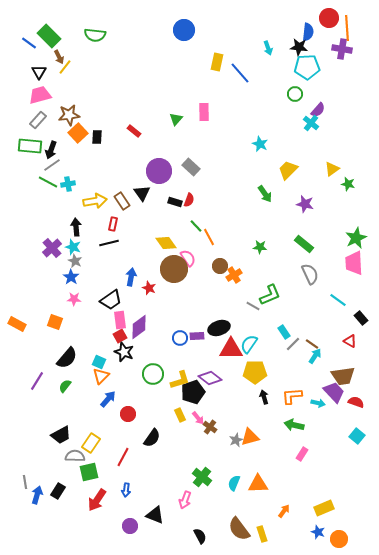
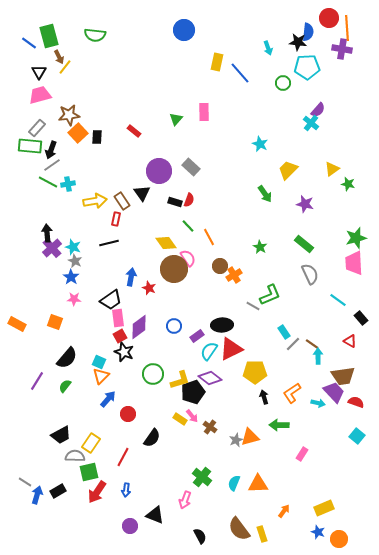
green rectangle at (49, 36): rotated 30 degrees clockwise
black star at (299, 47): moved 1 px left, 5 px up
green circle at (295, 94): moved 12 px left, 11 px up
gray rectangle at (38, 120): moved 1 px left, 8 px down
red rectangle at (113, 224): moved 3 px right, 5 px up
green line at (196, 226): moved 8 px left
black arrow at (76, 227): moved 29 px left, 6 px down
green star at (356, 238): rotated 10 degrees clockwise
green star at (260, 247): rotated 24 degrees clockwise
pink rectangle at (120, 320): moved 2 px left, 2 px up
black ellipse at (219, 328): moved 3 px right, 3 px up; rotated 15 degrees clockwise
purple rectangle at (197, 336): rotated 32 degrees counterclockwise
blue circle at (180, 338): moved 6 px left, 12 px up
cyan semicircle at (249, 344): moved 40 px left, 7 px down
red triangle at (231, 349): rotated 25 degrees counterclockwise
cyan arrow at (315, 356): moved 3 px right; rotated 35 degrees counterclockwise
orange L-shape at (292, 396): moved 3 px up; rotated 30 degrees counterclockwise
yellow rectangle at (180, 415): moved 4 px down; rotated 32 degrees counterclockwise
pink arrow at (198, 418): moved 6 px left, 2 px up
green arrow at (294, 425): moved 15 px left; rotated 12 degrees counterclockwise
gray line at (25, 482): rotated 48 degrees counterclockwise
black rectangle at (58, 491): rotated 28 degrees clockwise
red arrow at (97, 500): moved 8 px up
